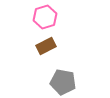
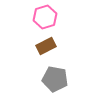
gray pentagon: moved 8 px left, 3 px up
